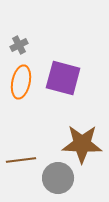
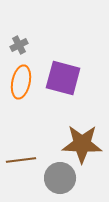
gray circle: moved 2 px right
